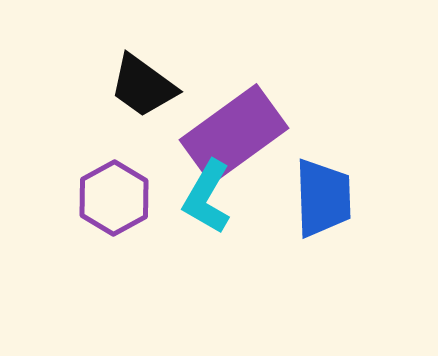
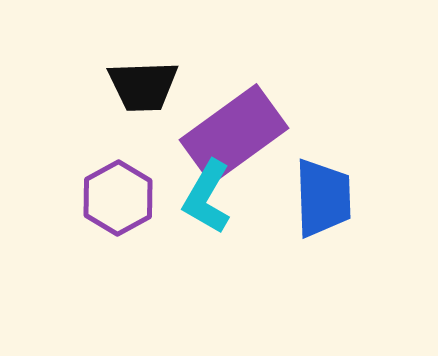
black trapezoid: rotated 38 degrees counterclockwise
purple hexagon: moved 4 px right
